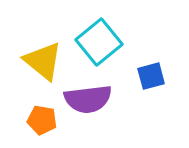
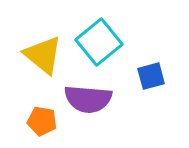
yellow triangle: moved 6 px up
purple semicircle: rotated 12 degrees clockwise
orange pentagon: moved 1 px down
